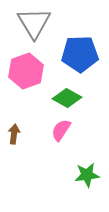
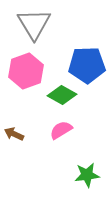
gray triangle: moved 1 px down
blue pentagon: moved 7 px right, 11 px down
green diamond: moved 5 px left, 3 px up
pink semicircle: rotated 25 degrees clockwise
brown arrow: rotated 72 degrees counterclockwise
